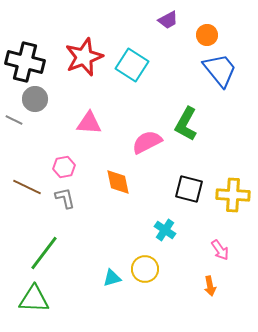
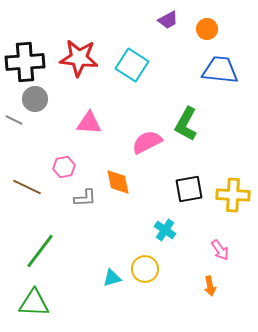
orange circle: moved 6 px up
red star: moved 5 px left, 1 px down; rotated 27 degrees clockwise
black cross: rotated 18 degrees counterclockwise
blue trapezoid: rotated 45 degrees counterclockwise
black square: rotated 24 degrees counterclockwise
gray L-shape: moved 20 px right; rotated 100 degrees clockwise
green line: moved 4 px left, 2 px up
green triangle: moved 4 px down
